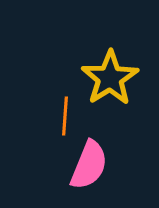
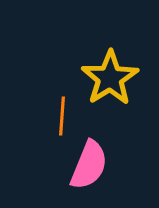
orange line: moved 3 px left
